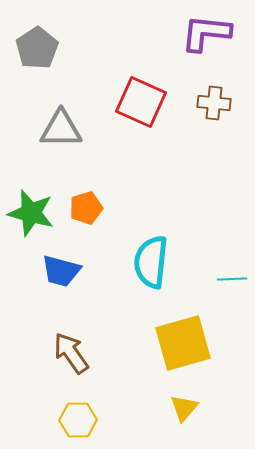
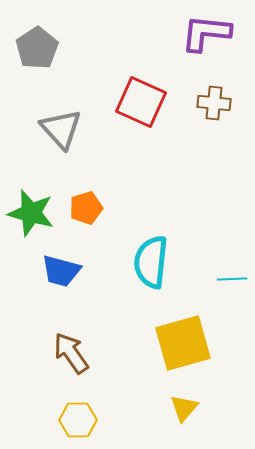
gray triangle: rotated 48 degrees clockwise
